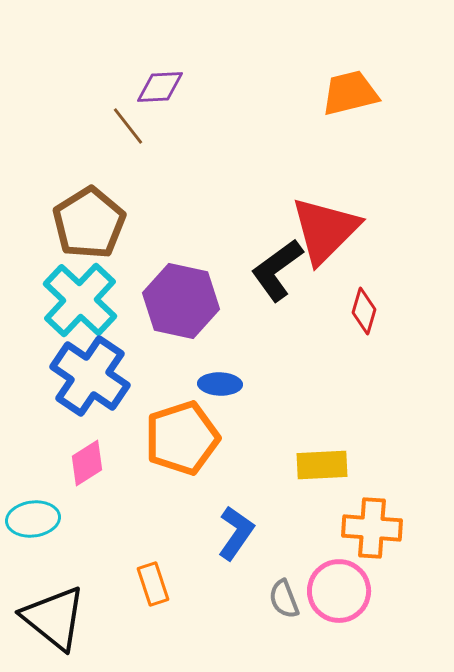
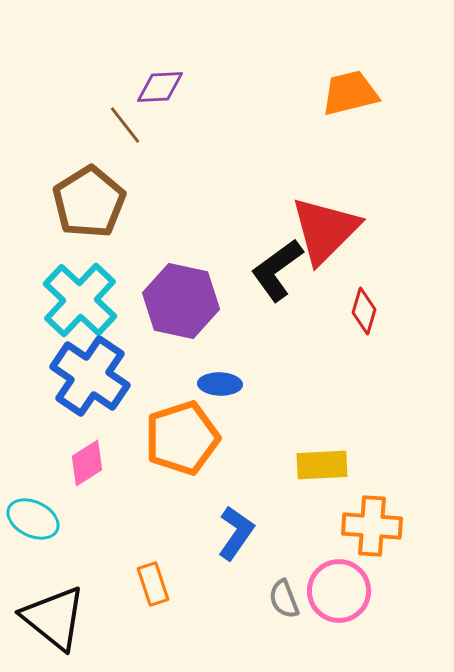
brown line: moved 3 px left, 1 px up
brown pentagon: moved 21 px up
cyan ellipse: rotated 33 degrees clockwise
orange cross: moved 2 px up
